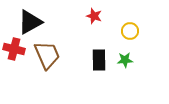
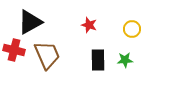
red star: moved 5 px left, 9 px down
yellow circle: moved 2 px right, 2 px up
red cross: moved 1 px down
black rectangle: moved 1 px left
